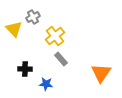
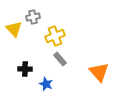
gray cross: rotated 16 degrees clockwise
yellow cross: rotated 18 degrees clockwise
gray rectangle: moved 1 px left
orange triangle: moved 2 px left, 1 px up; rotated 15 degrees counterclockwise
blue star: rotated 16 degrees clockwise
